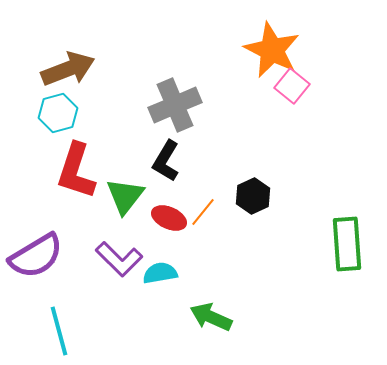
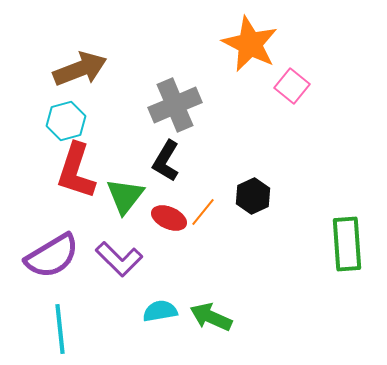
orange star: moved 22 px left, 6 px up
brown arrow: moved 12 px right
cyan hexagon: moved 8 px right, 8 px down
purple semicircle: moved 16 px right
cyan semicircle: moved 38 px down
cyan line: moved 1 px right, 2 px up; rotated 9 degrees clockwise
